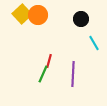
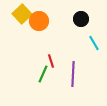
orange circle: moved 1 px right, 6 px down
red line: moved 2 px right; rotated 32 degrees counterclockwise
